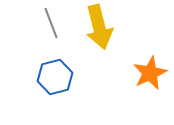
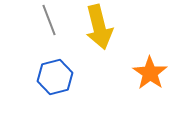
gray line: moved 2 px left, 3 px up
orange star: rotated 12 degrees counterclockwise
